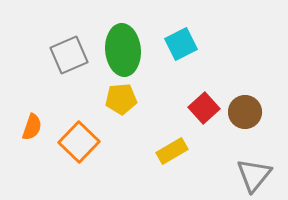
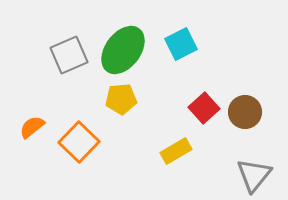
green ellipse: rotated 42 degrees clockwise
orange semicircle: rotated 148 degrees counterclockwise
yellow rectangle: moved 4 px right
